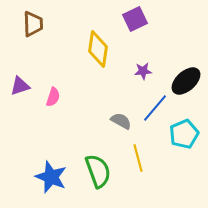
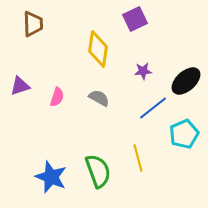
pink semicircle: moved 4 px right
blue line: moved 2 px left; rotated 12 degrees clockwise
gray semicircle: moved 22 px left, 23 px up
